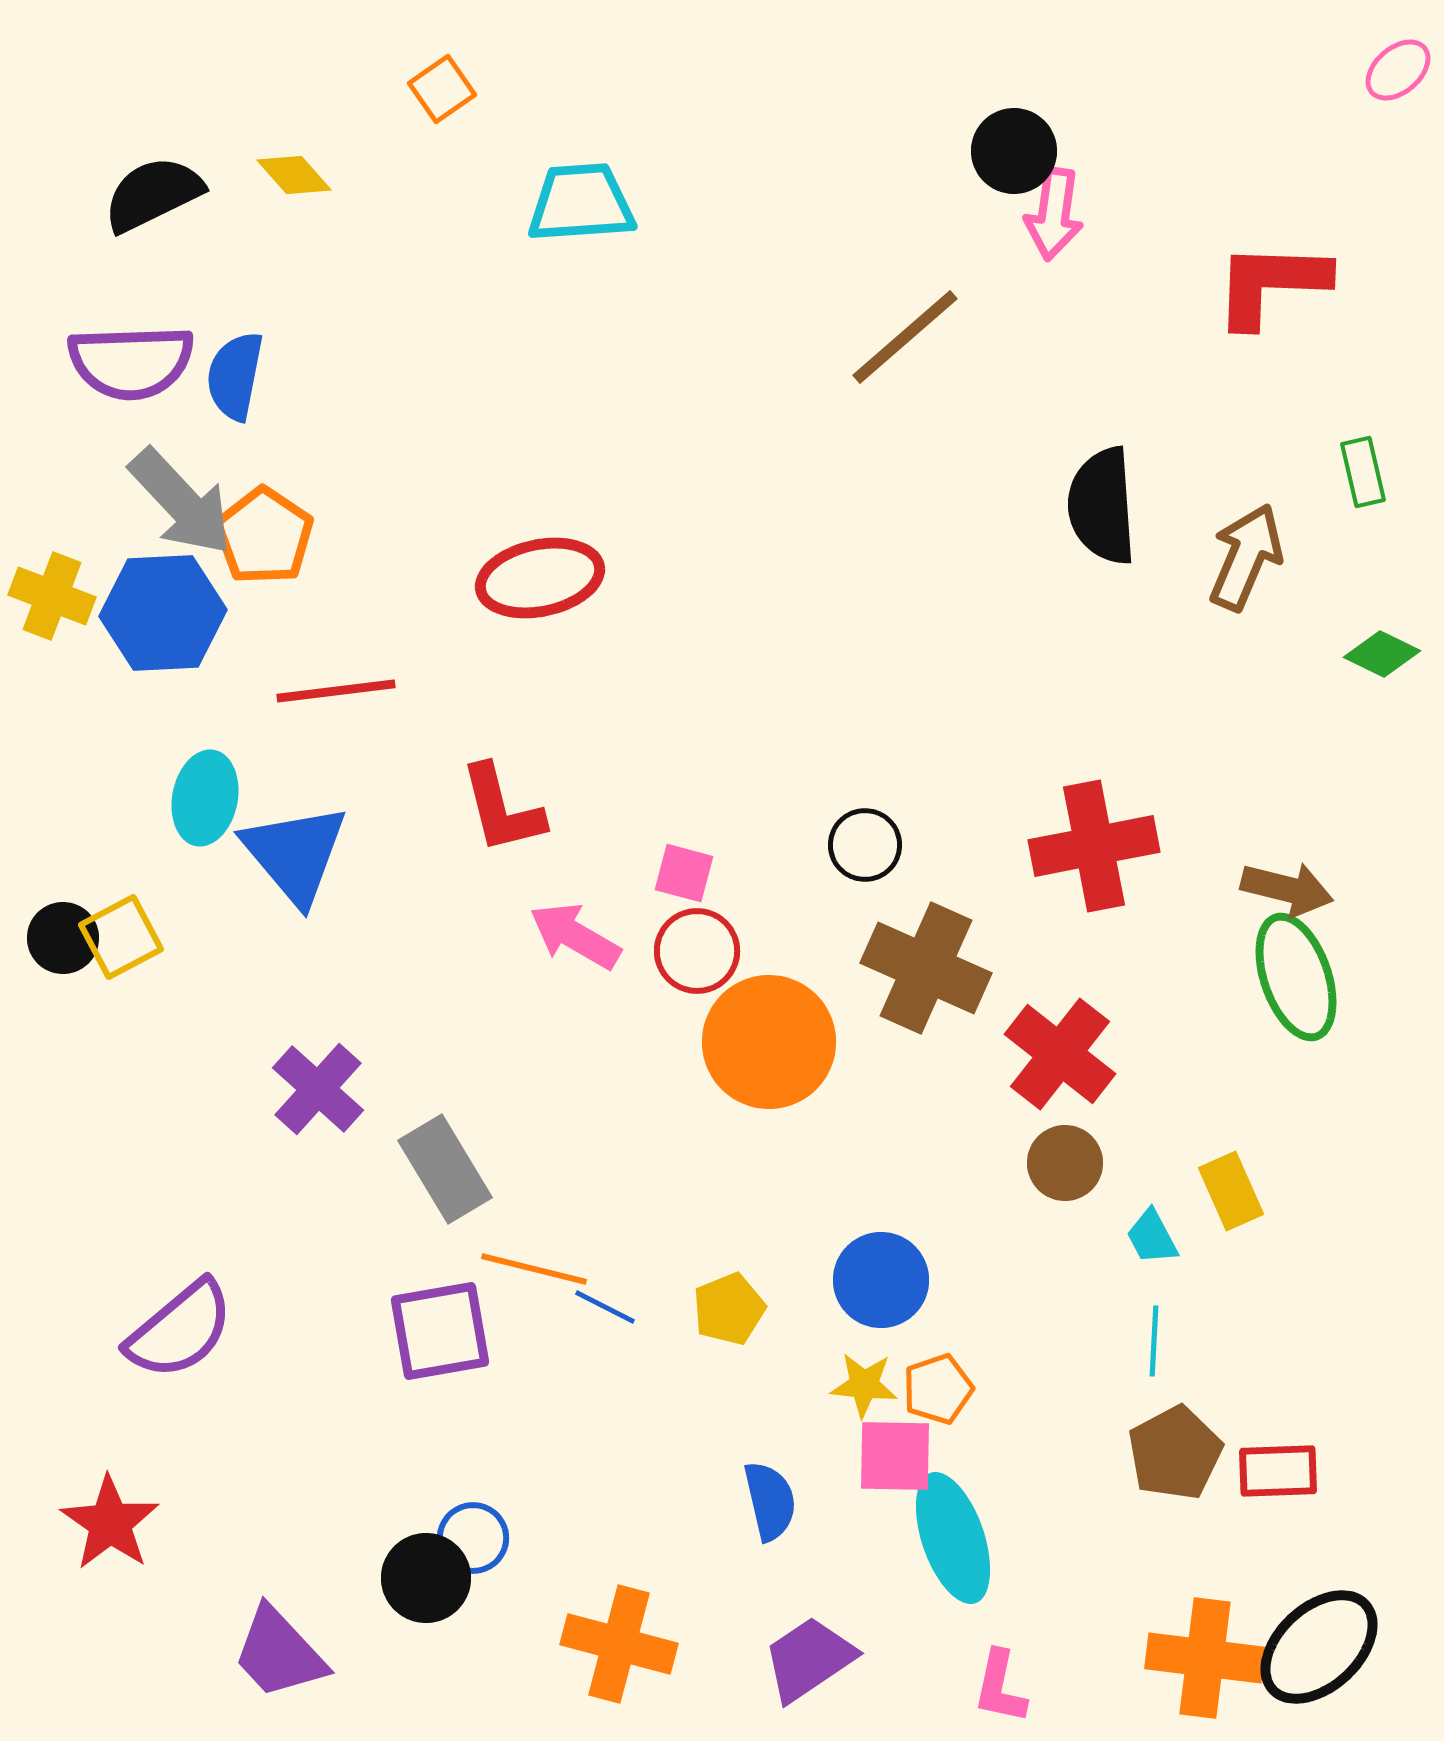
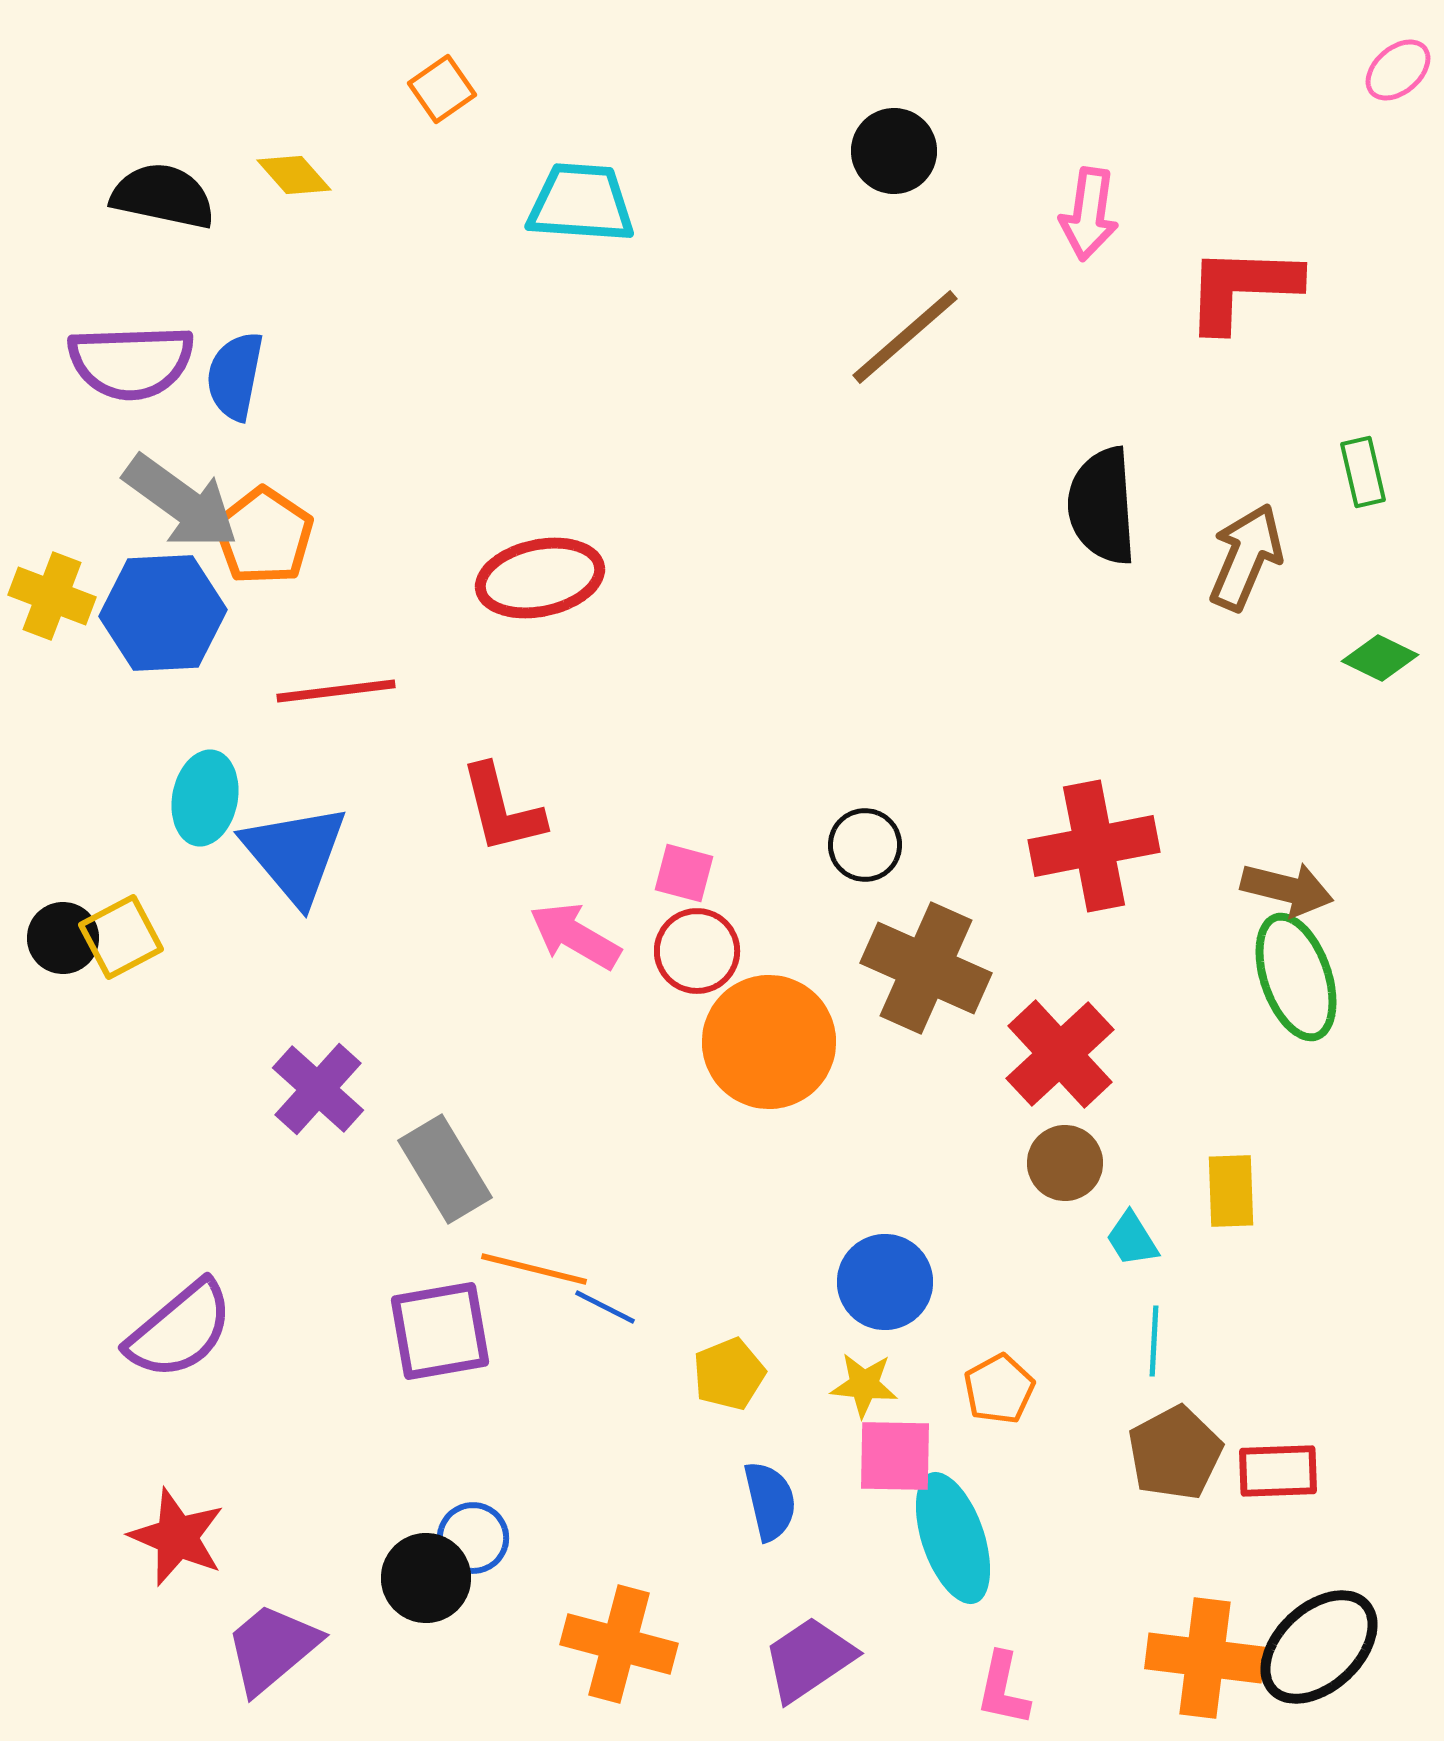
black circle at (1014, 151): moved 120 px left
black semicircle at (153, 194): moved 10 px right, 2 px down; rotated 38 degrees clockwise
cyan trapezoid at (581, 203): rotated 8 degrees clockwise
pink arrow at (1054, 214): moved 35 px right
red L-shape at (1271, 284): moved 29 px left, 4 px down
gray arrow at (181, 502): rotated 11 degrees counterclockwise
green diamond at (1382, 654): moved 2 px left, 4 px down
red cross at (1060, 1054): rotated 9 degrees clockwise
yellow rectangle at (1231, 1191): rotated 22 degrees clockwise
cyan trapezoid at (1152, 1237): moved 20 px left, 2 px down; rotated 4 degrees counterclockwise
blue circle at (881, 1280): moved 4 px right, 2 px down
yellow pentagon at (729, 1309): moved 65 px down
orange pentagon at (938, 1389): moved 61 px right; rotated 10 degrees counterclockwise
red star at (110, 1523): moved 67 px right, 14 px down; rotated 12 degrees counterclockwise
purple trapezoid at (279, 1653): moved 7 px left, 5 px up; rotated 93 degrees clockwise
pink L-shape at (1000, 1687): moved 3 px right, 2 px down
